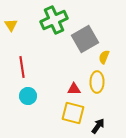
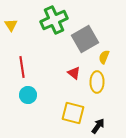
red triangle: moved 16 px up; rotated 40 degrees clockwise
cyan circle: moved 1 px up
